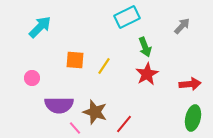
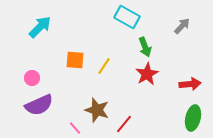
cyan rectangle: rotated 55 degrees clockwise
purple semicircle: moved 20 px left; rotated 24 degrees counterclockwise
brown star: moved 2 px right, 2 px up
